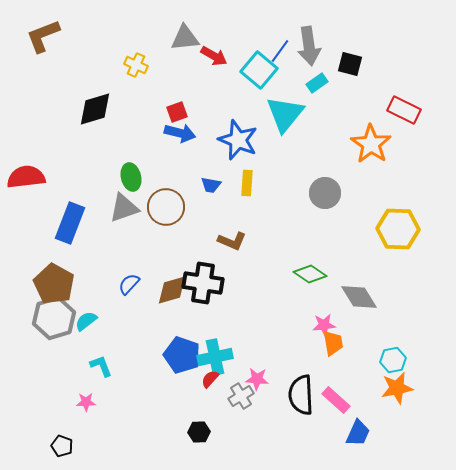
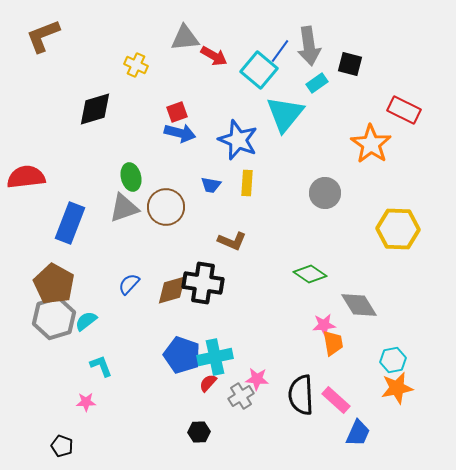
gray diamond at (359, 297): moved 8 px down
red semicircle at (210, 379): moved 2 px left, 4 px down
